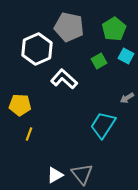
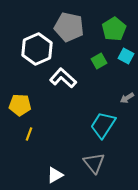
white L-shape: moved 1 px left, 1 px up
gray triangle: moved 12 px right, 11 px up
